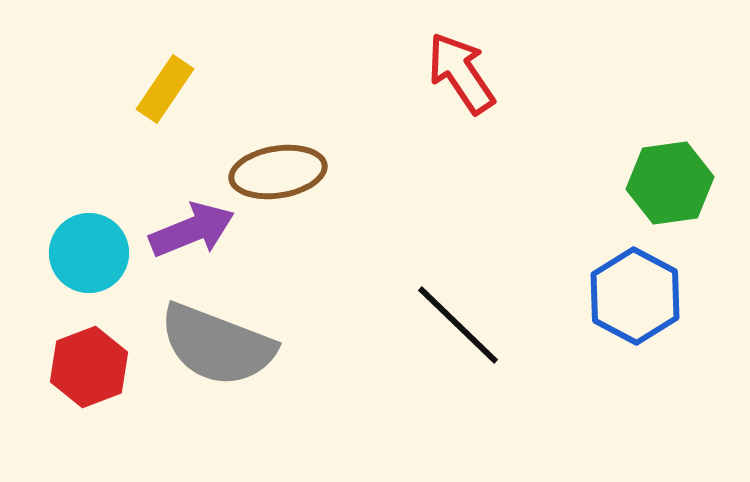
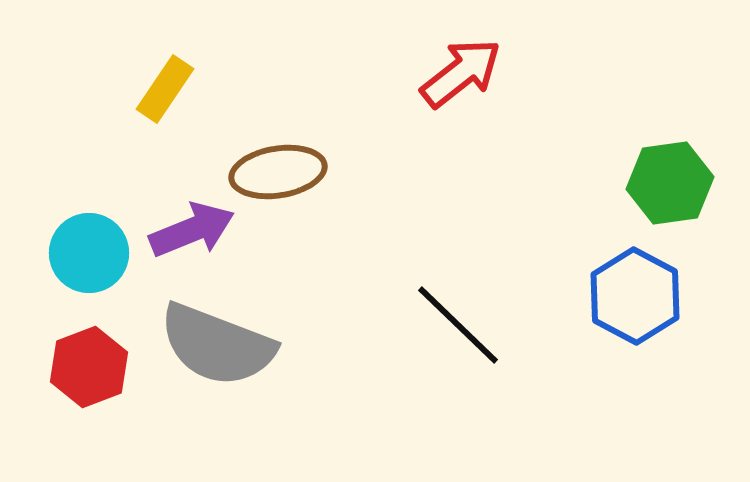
red arrow: rotated 86 degrees clockwise
